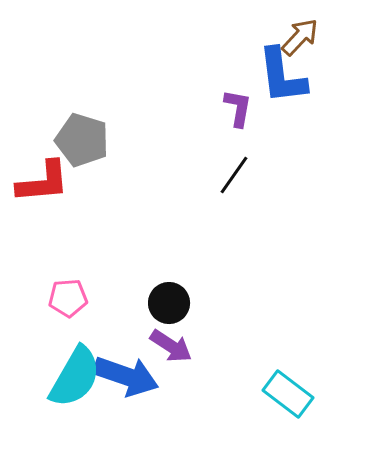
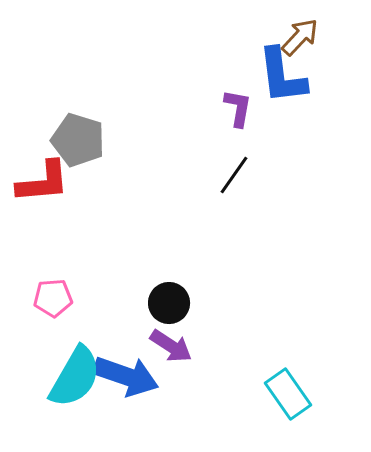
gray pentagon: moved 4 px left
pink pentagon: moved 15 px left
cyan rectangle: rotated 18 degrees clockwise
